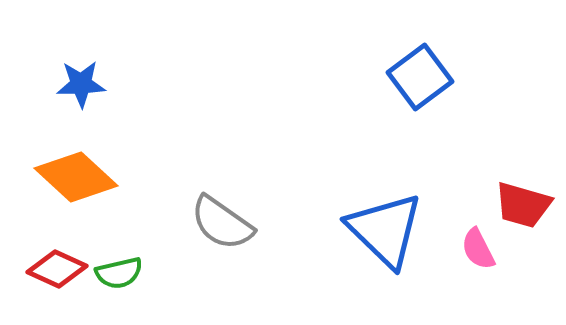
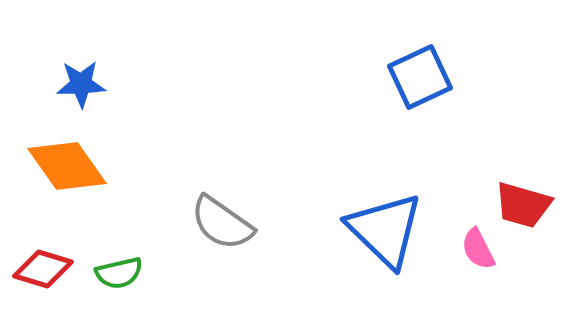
blue square: rotated 12 degrees clockwise
orange diamond: moved 9 px left, 11 px up; rotated 12 degrees clockwise
red diamond: moved 14 px left; rotated 8 degrees counterclockwise
